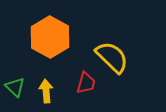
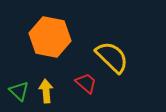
orange hexagon: rotated 18 degrees counterclockwise
red trapezoid: rotated 65 degrees counterclockwise
green triangle: moved 4 px right, 4 px down
